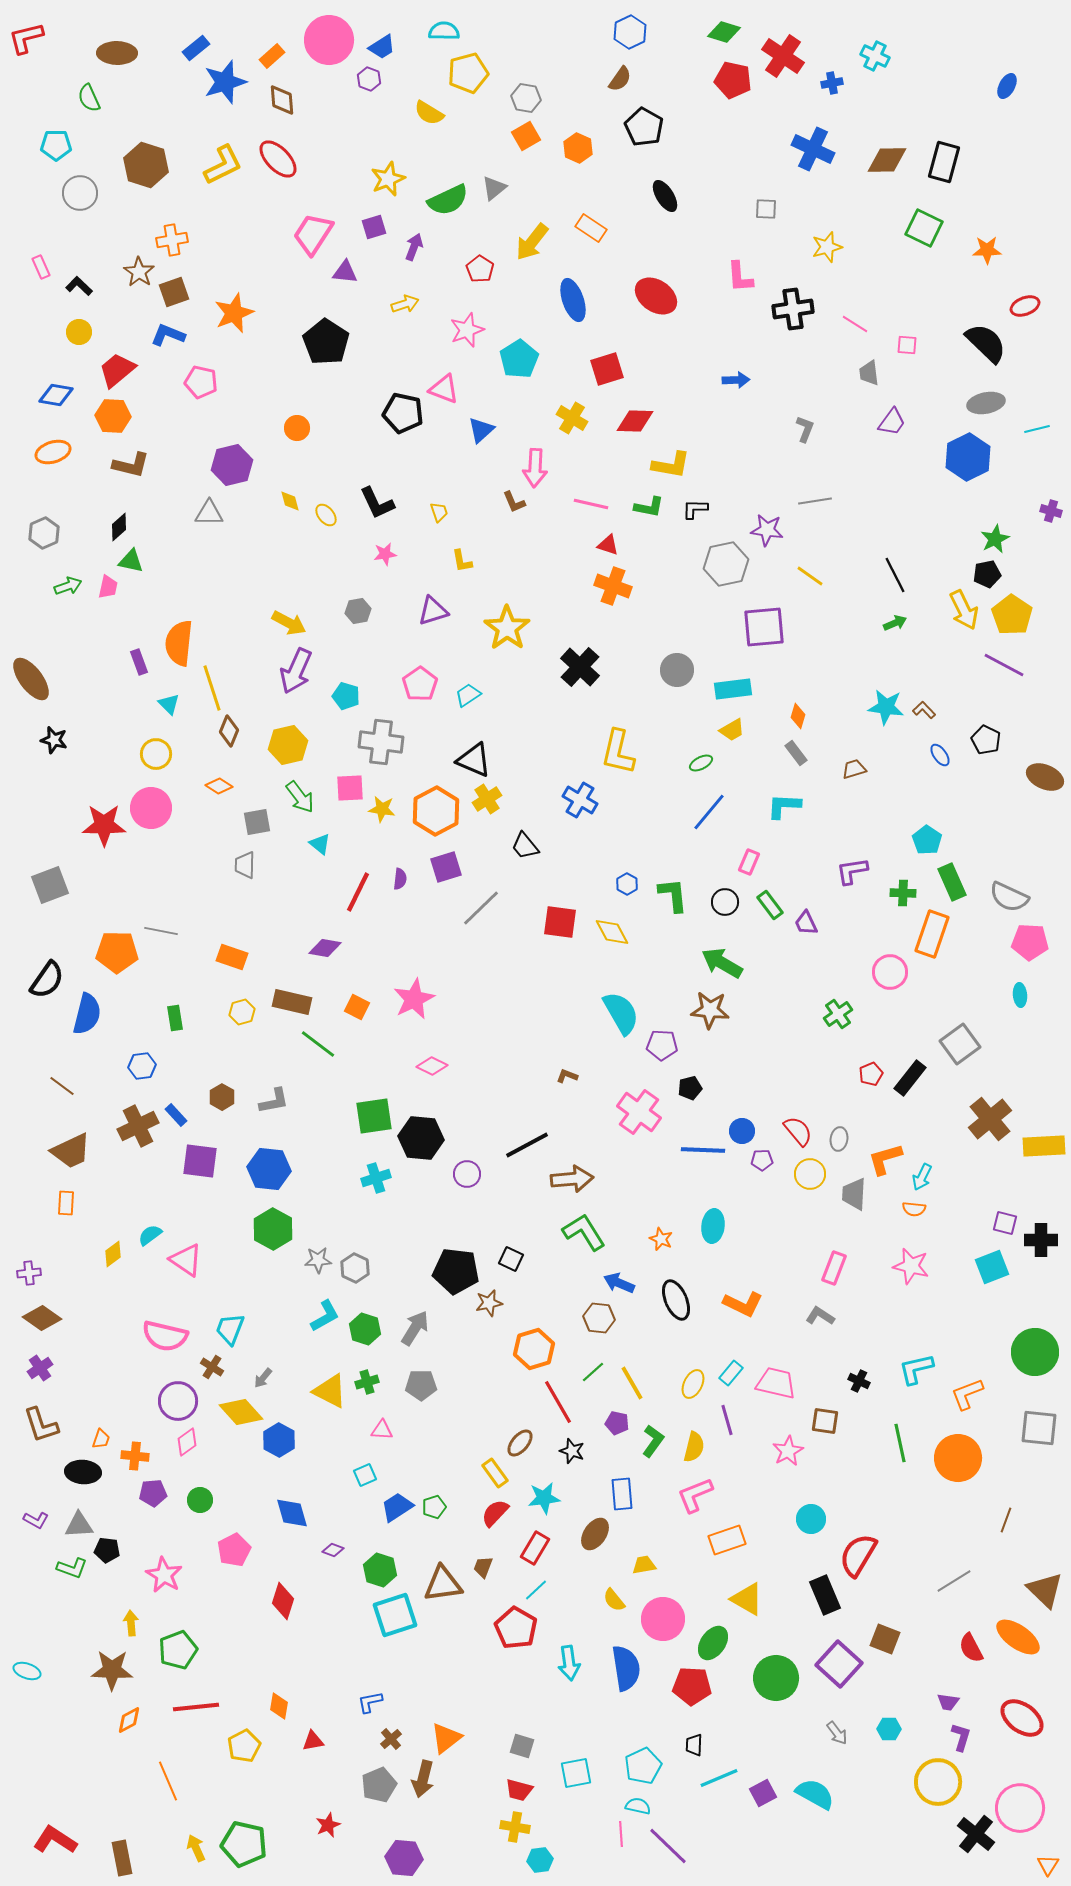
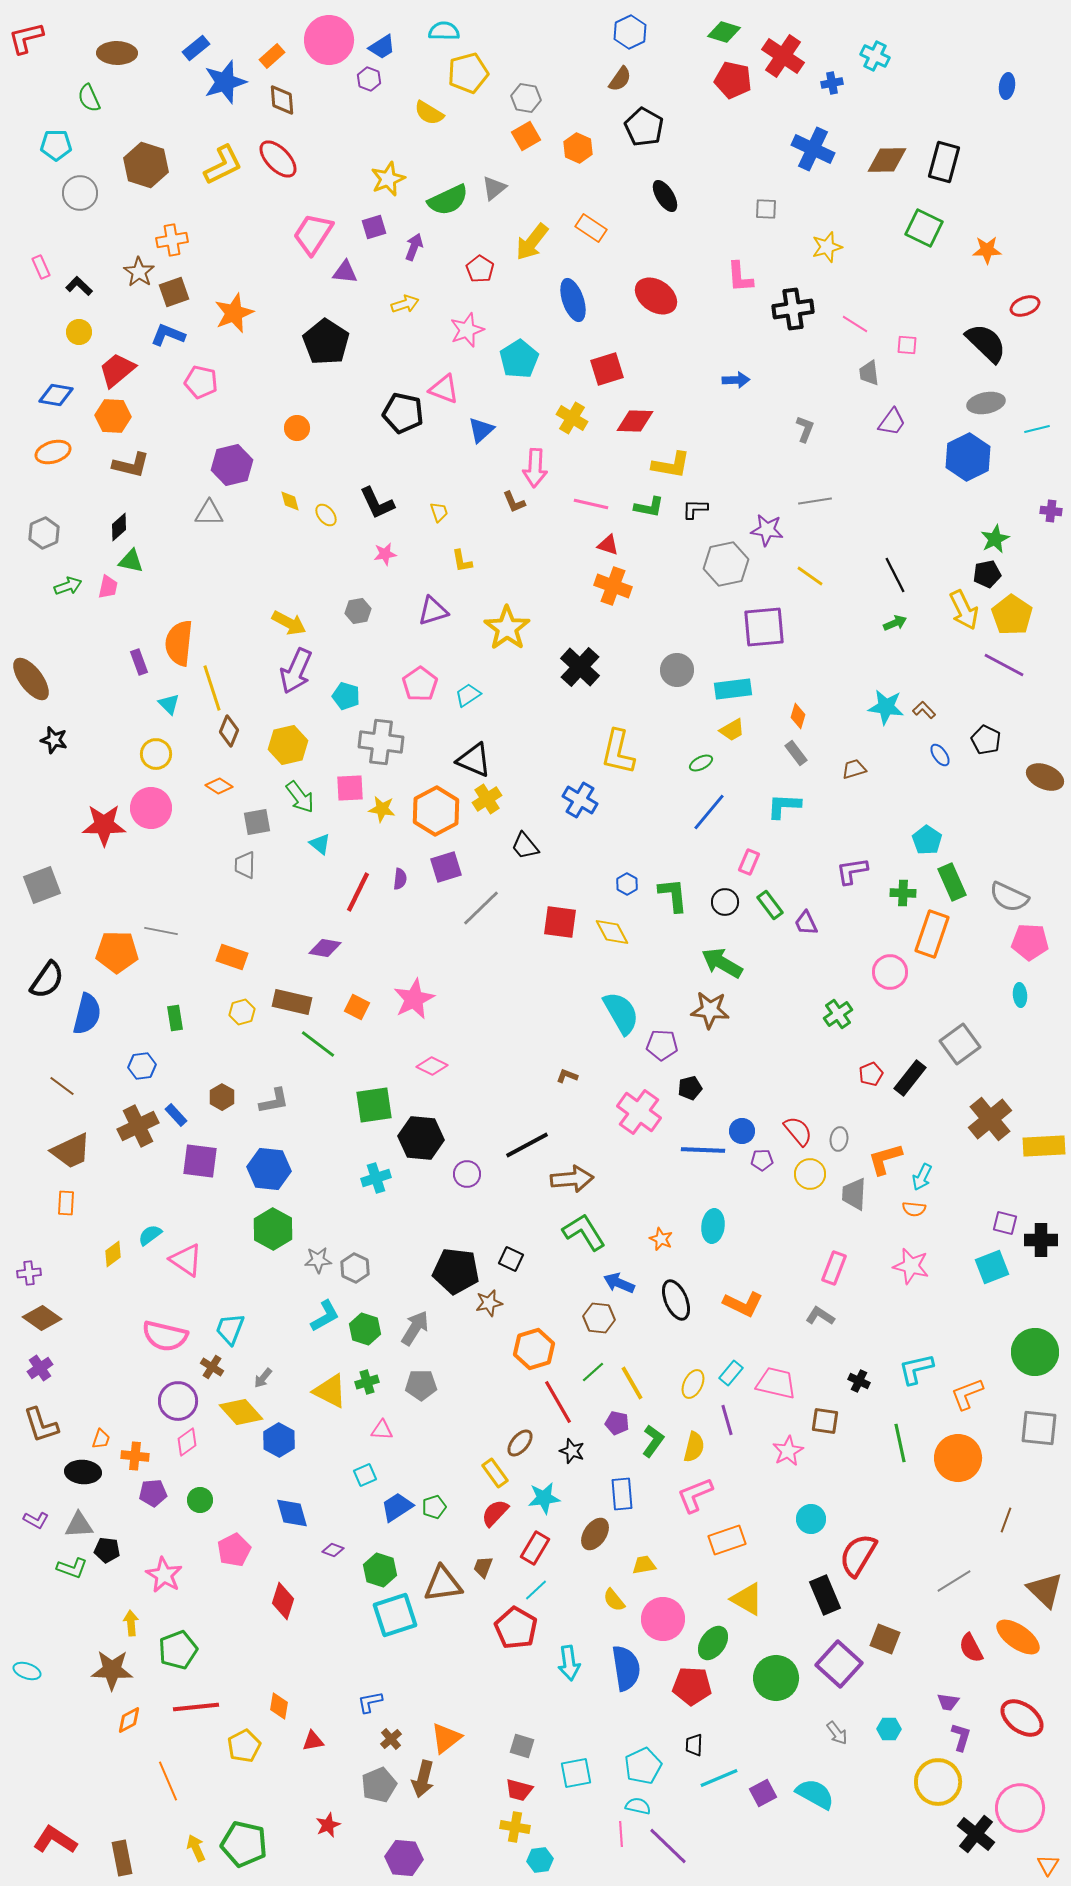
blue ellipse at (1007, 86): rotated 20 degrees counterclockwise
purple cross at (1051, 511): rotated 10 degrees counterclockwise
gray square at (50, 885): moved 8 px left
green square at (374, 1116): moved 11 px up
